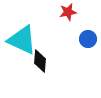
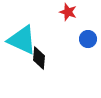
red star: rotated 30 degrees clockwise
black diamond: moved 1 px left, 3 px up
